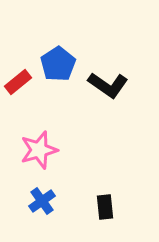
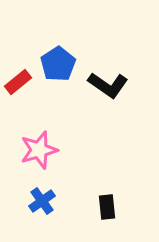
black rectangle: moved 2 px right
